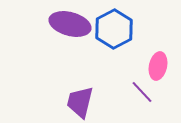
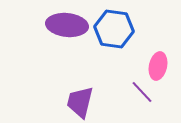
purple ellipse: moved 3 px left, 1 px down; rotated 9 degrees counterclockwise
blue hexagon: rotated 24 degrees counterclockwise
